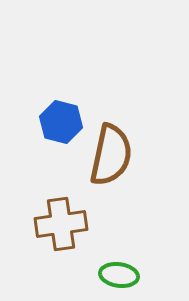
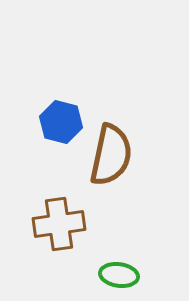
brown cross: moved 2 px left
